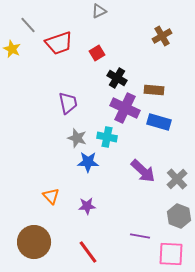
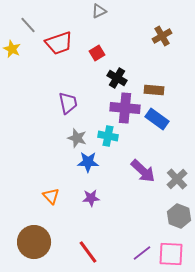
purple cross: rotated 20 degrees counterclockwise
blue rectangle: moved 2 px left, 3 px up; rotated 20 degrees clockwise
cyan cross: moved 1 px right, 1 px up
purple star: moved 4 px right, 8 px up
purple line: moved 2 px right, 17 px down; rotated 48 degrees counterclockwise
